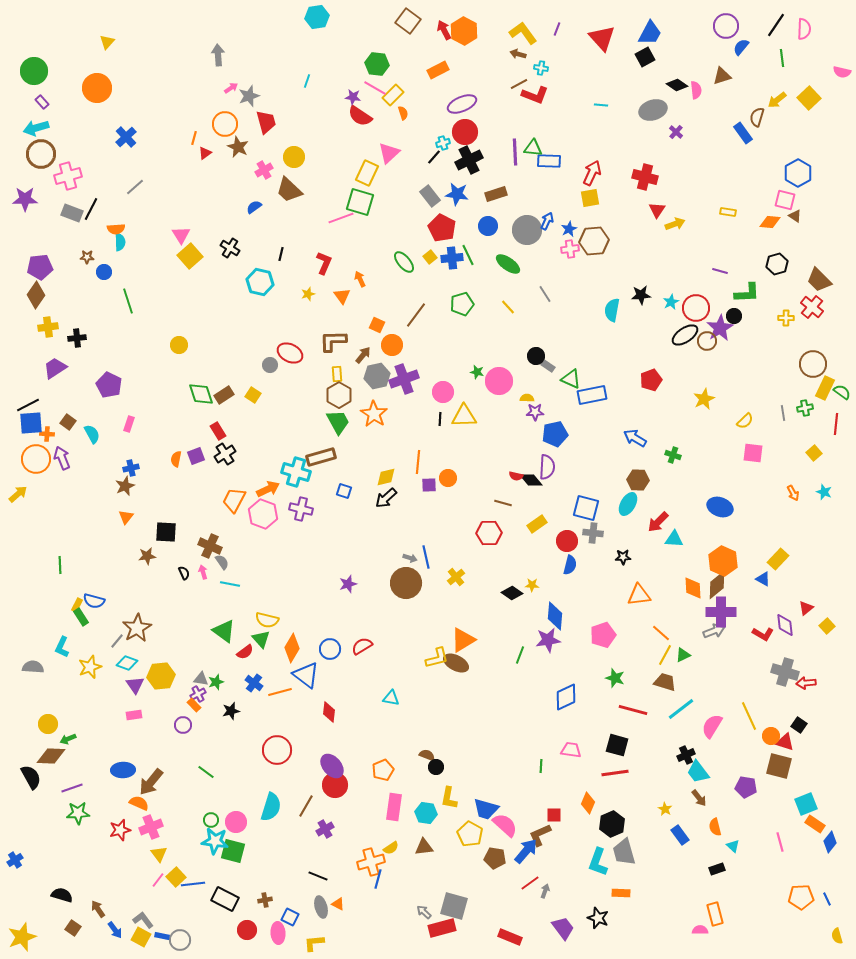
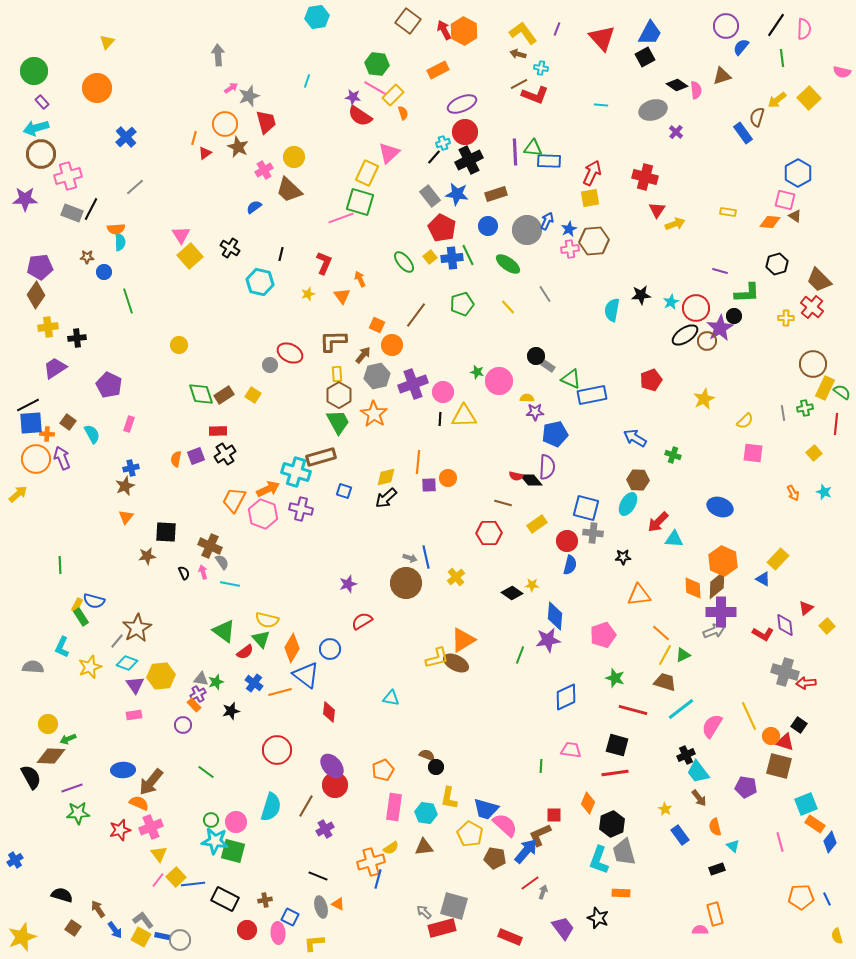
purple cross at (404, 379): moved 9 px right, 5 px down
red rectangle at (218, 431): rotated 60 degrees counterclockwise
red semicircle at (362, 646): moved 25 px up
cyan L-shape at (598, 862): moved 1 px right, 2 px up
gray arrow at (545, 891): moved 2 px left, 1 px down
